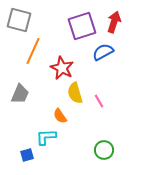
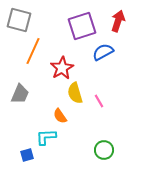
red arrow: moved 4 px right, 1 px up
red star: rotated 15 degrees clockwise
